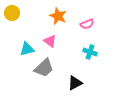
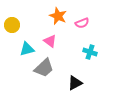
yellow circle: moved 12 px down
pink semicircle: moved 5 px left, 1 px up
